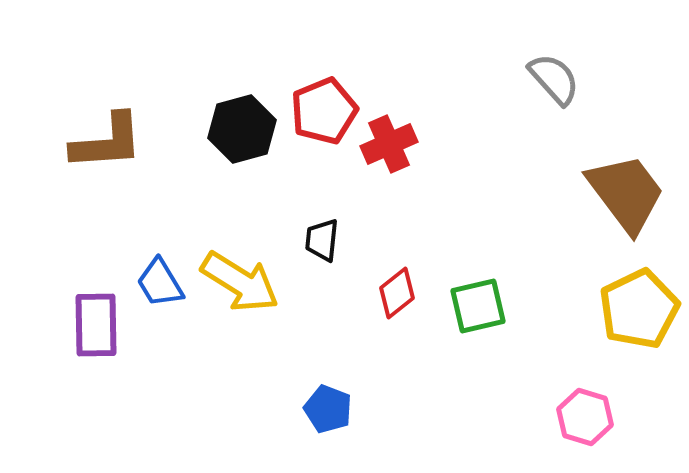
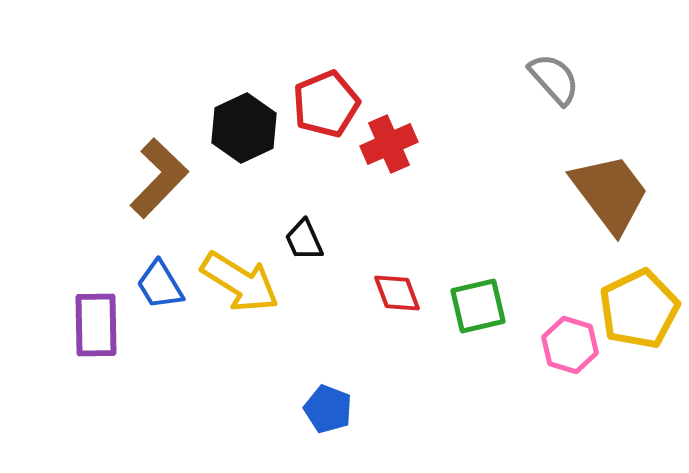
red pentagon: moved 2 px right, 7 px up
black hexagon: moved 2 px right, 1 px up; rotated 10 degrees counterclockwise
brown L-shape: moved 52 px right, 36 px down; rotated 42 degrees counterclockwise
brown trapezoid: moved 16 px left
black trapezoid: moved 18 px left; rotated 30 degrees counterclockwise
blue trapezoid: moved 2 px down
red diamond: rotated 72 degrees counterclockwise
pink hexagon: moved 15 px left, 72 px up
